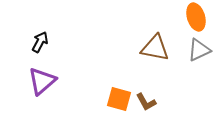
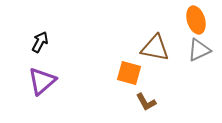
orange ellipse: moved 3 px down
orange square: moved 10 px right, 26 px up
